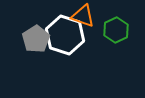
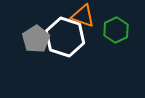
white hexagon: moved 2 px down
